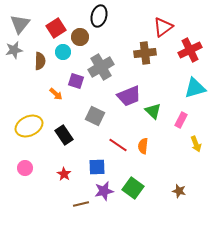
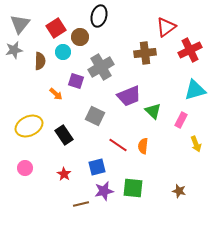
red triangle: moved 3 px right
cyan triangle: moved 2 px down
blue square: rotated 12 degrees counterclockwise
green square: rotated 30 degrees counterclockwise
